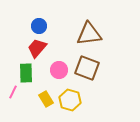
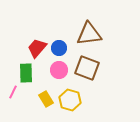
blue circle: moved 20 px right, 22 px down
